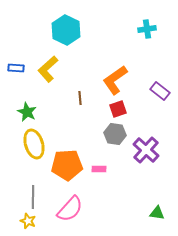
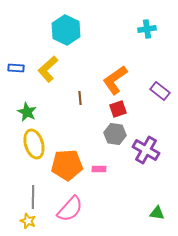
purple cross: rotated 12 degrees counterclockwise
